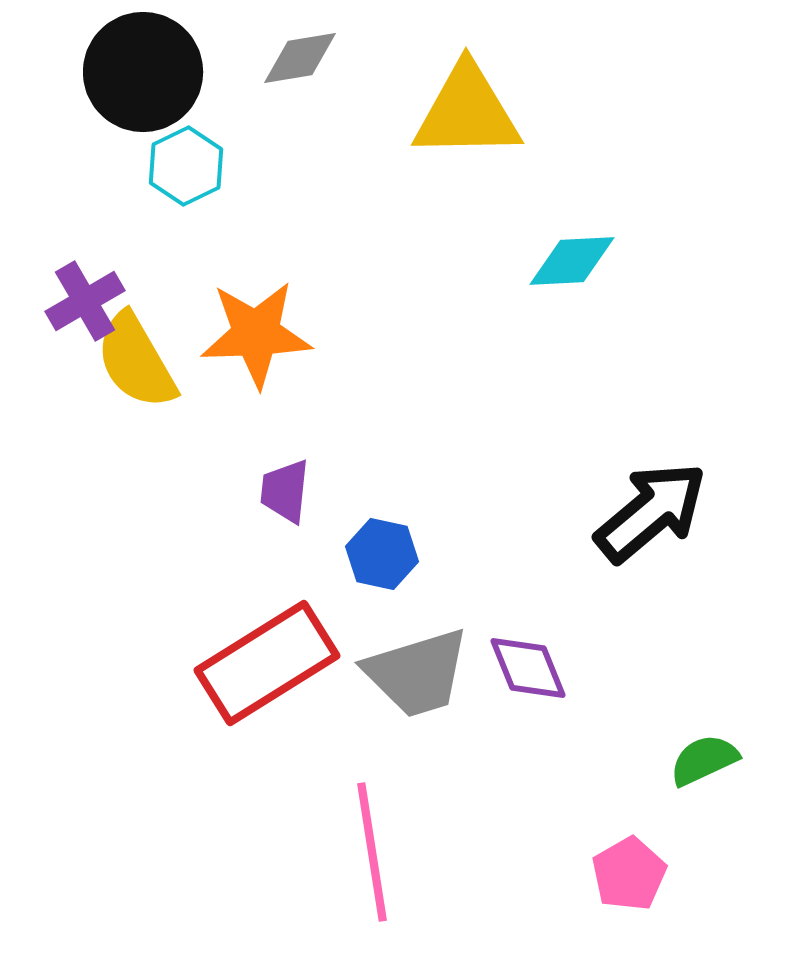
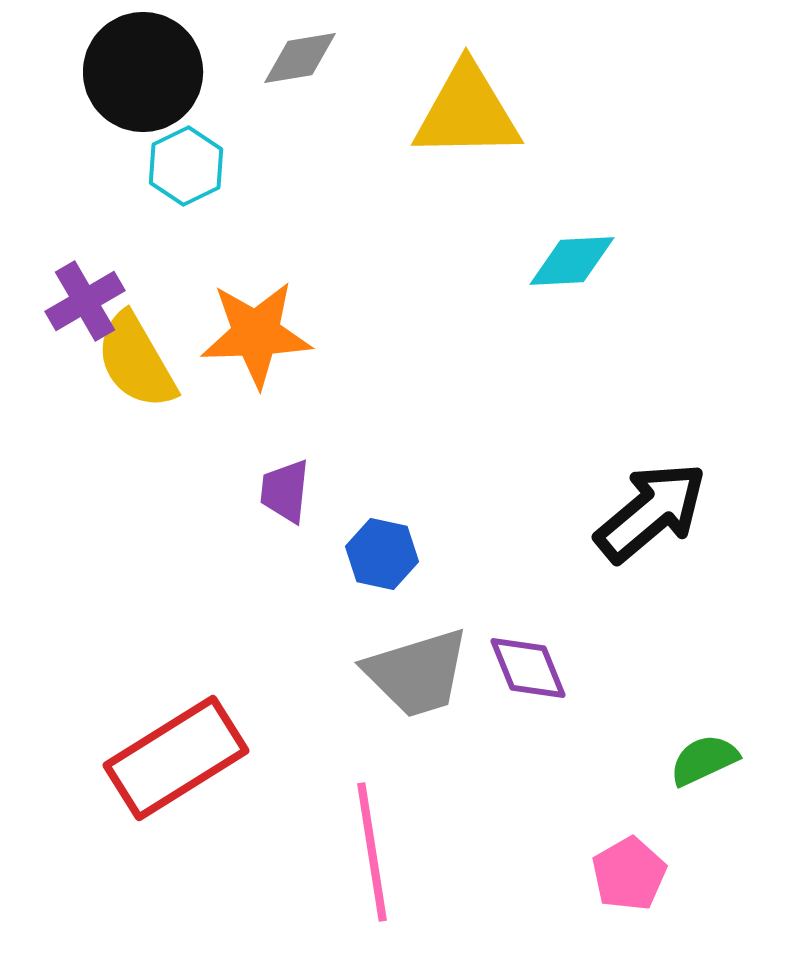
red rectangle: moved 91 px left, 95 px down
